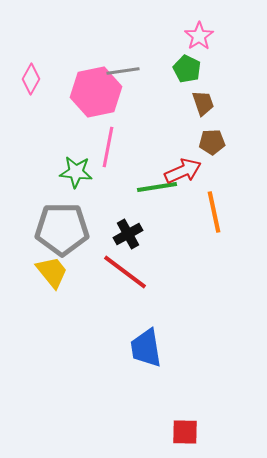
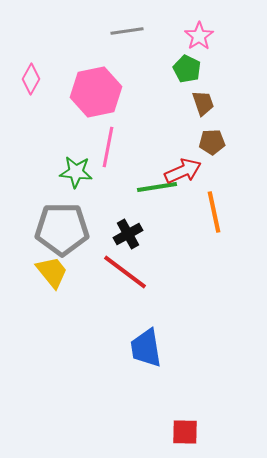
gray line: moved 4 px right, 40 px up
